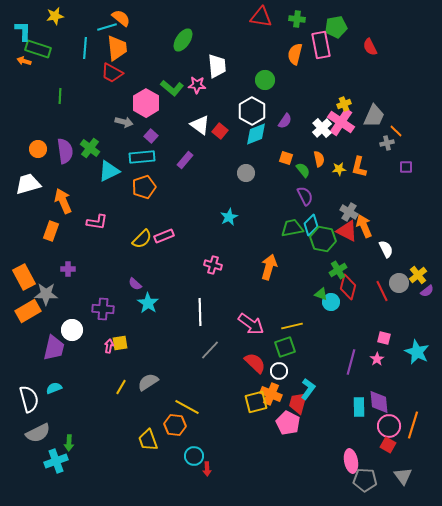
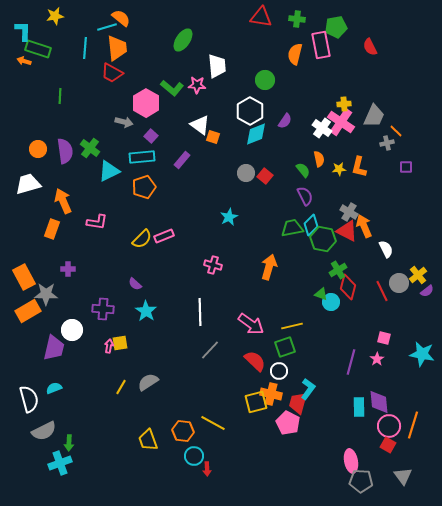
yellow cross at (344, 104): rotated 16 degrees clockwise
white hexagon at (252, 111): moved 2 px left
white cross at (322, 128): rotated 12 degrees counterclockwise
red square at (220, 131): moved 45 px right, 45 px down
orange square at (286, 158): moved 73 px left, 21 px up
purple rectangle at (185, 160): moved 3 px left
orange rectangle at (51, 231): moved 1 px right, 2 px up
cyan star at (148, 303): moved 2 px left, 8 px down
cyan star at (417, 352): moved 5 px right, 2 px down; rotated 15 degrees counterclockwise
red semicircle at (255, 363): moved 2 px up
orange cross at (271, 394): rotated 10 degrees counterclockwise
yellow line at (187, 407): moved 26 px right, 16 px down
orange hexagon at (175, 425): moved 8 px right, 6 px down
gray semicircle at (38, 433): moved 6 px right, 2 px up
cyan cross at (56, 461): moved 4 px right, 2 px down
gray pentagon at (365, 480): moved 4 px left, 1 px down
